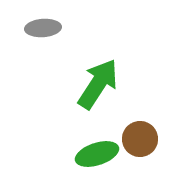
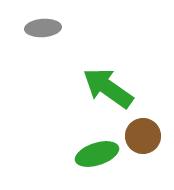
green arrow: moved 10 px right, 4 px down; rotated 88 degrees counterclockwise
brown circle: moved 3 px right, 3 px up
